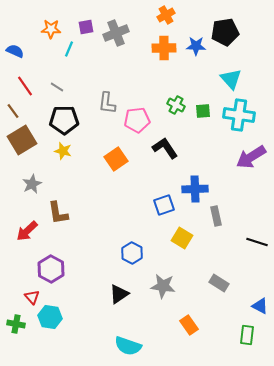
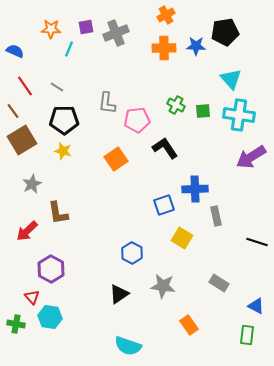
blue triangle at (260, 306): moved 4 px left
